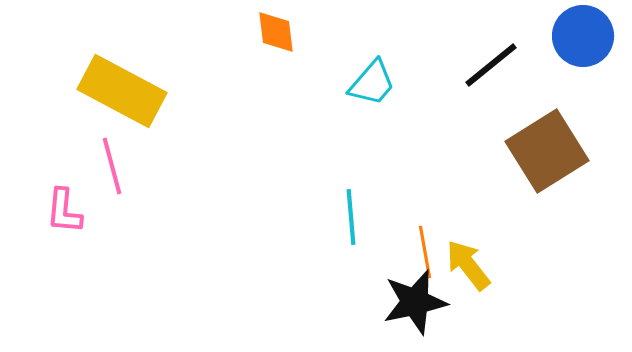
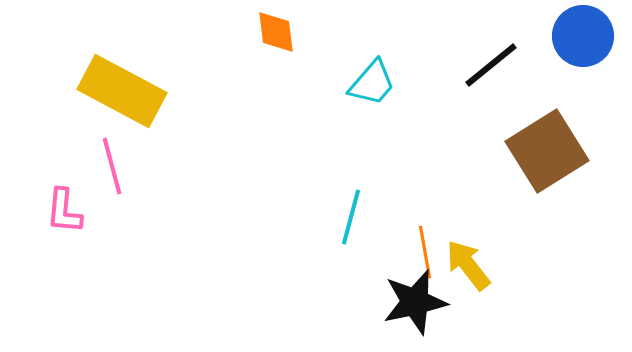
cyan line: rotated 20 degrees clockwise
